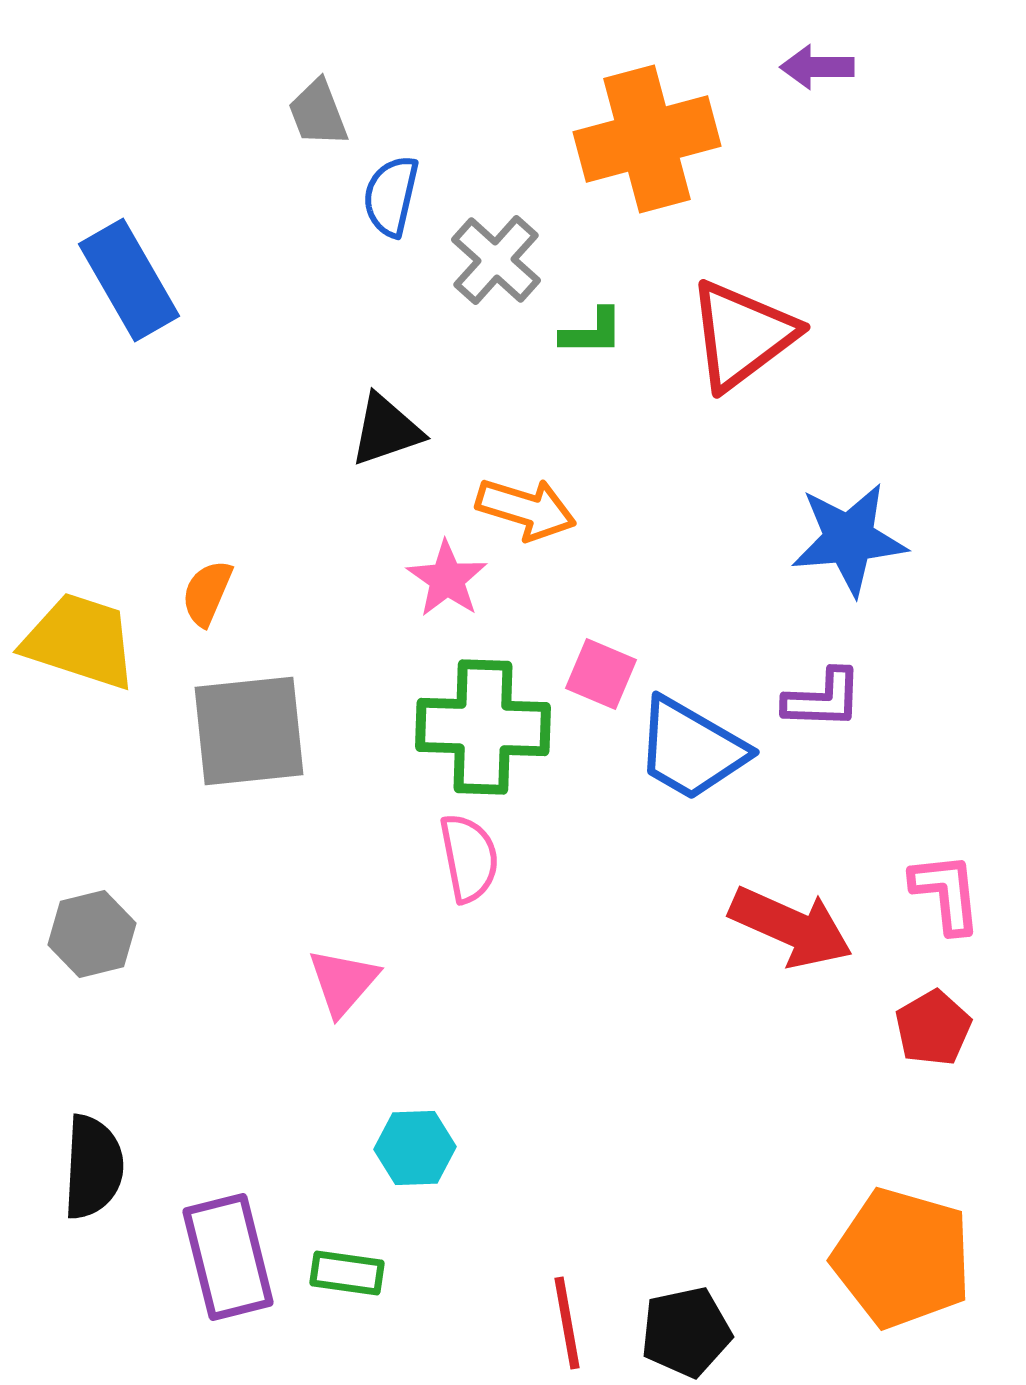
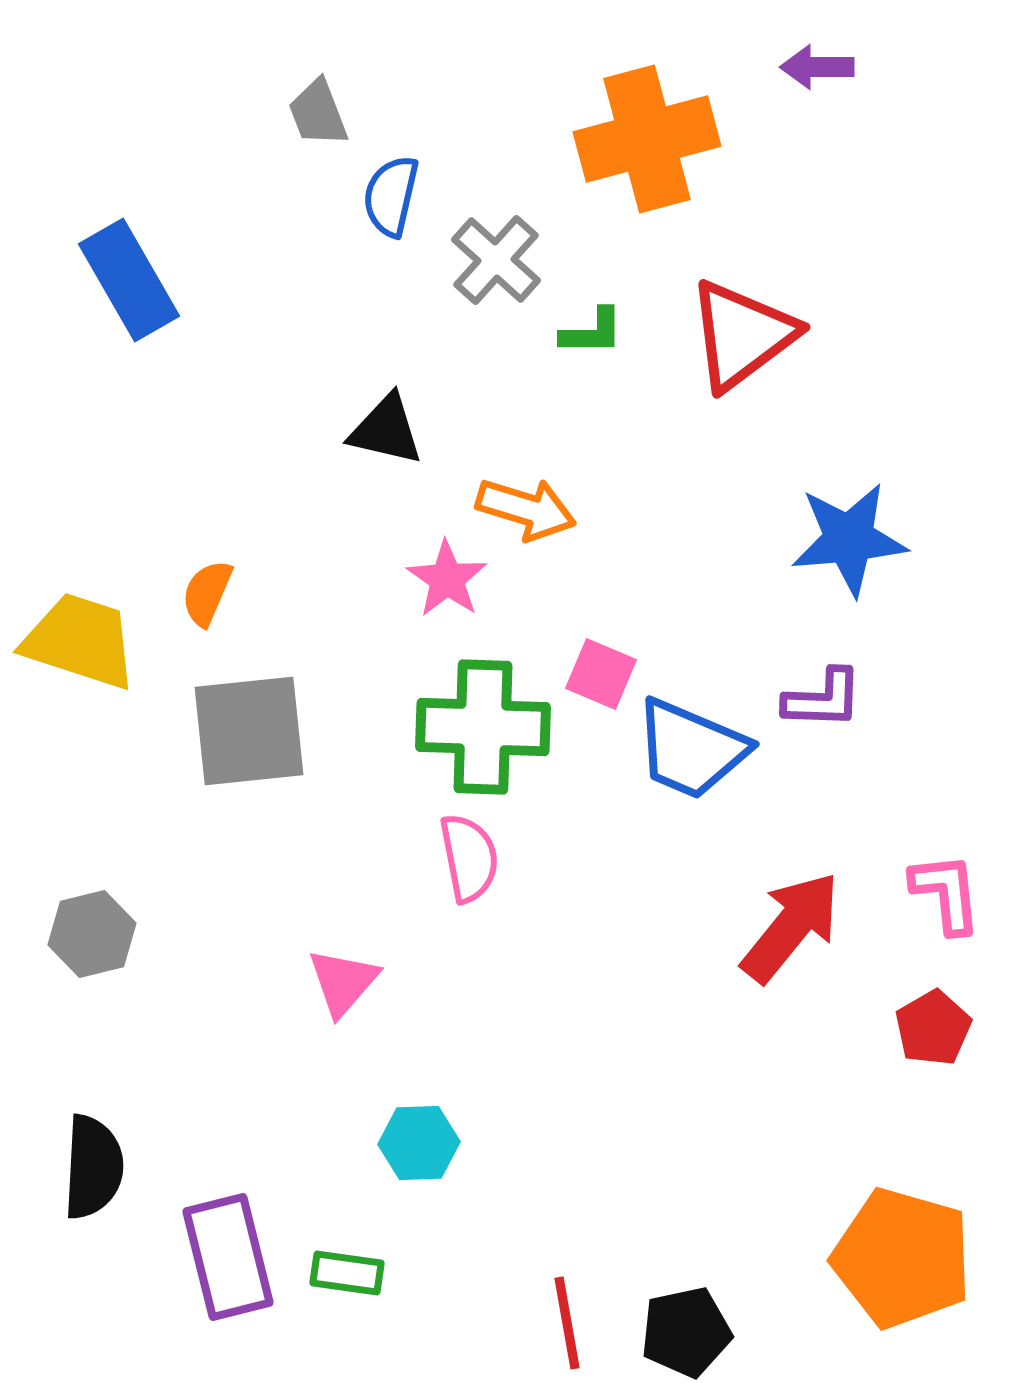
black triangle: rotated 32 degrees clockwise
blue trapezoid: rotated 7 degrees counterclockwise
red arrow: rotated 75 degrees counterclockwise
cyan hexagon: moved 4 px right, 5 px up
